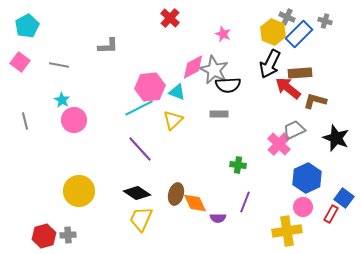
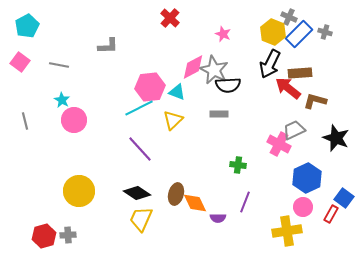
gray cross at (287, 17): moved 2 px right
gray cross at (325, 21): moved 11 px down
pink cross at (279, 144): rotated 15 degrees counterclockwise
